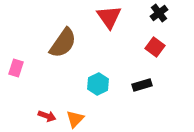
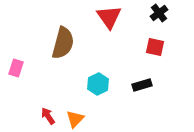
brown semicircle: rotated 20 degrees counterclockwise
red square: rotated 24 degrees counterclockwise
red arrow: moved 1 px right; rotated 144 degrees counterclockwise
